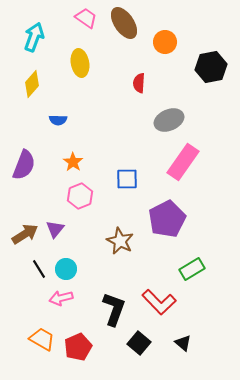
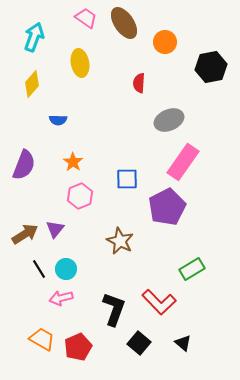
purple pentagon: moved 12 px up
